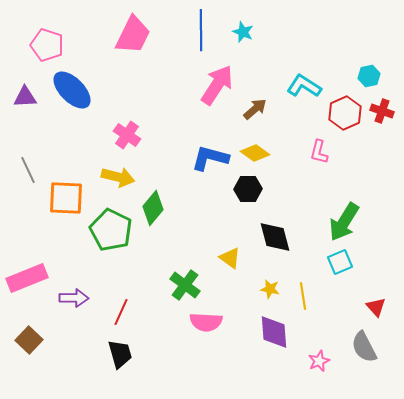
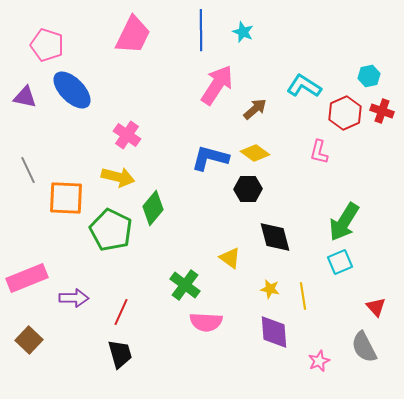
purple triangle: rotated 15 degrees clockwise
